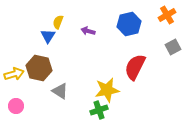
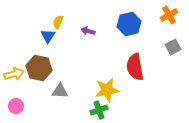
orange cross: moved 2 px right
red semicircle: rotated 36 degrees counterclockwise
gray triangle: rotated 30 degrees counterclockwise
